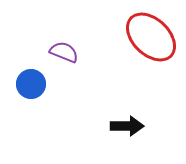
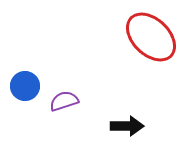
purple semicircle: moved 49 px down; rotated 40 degrees counterclockwise
blue circle: moved 6 px left, 2 px down
